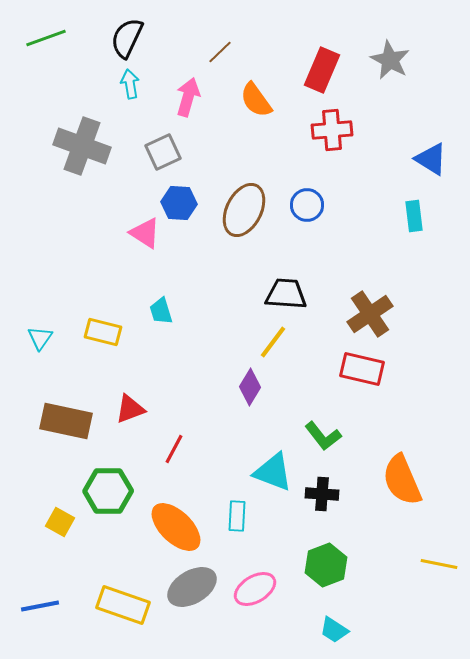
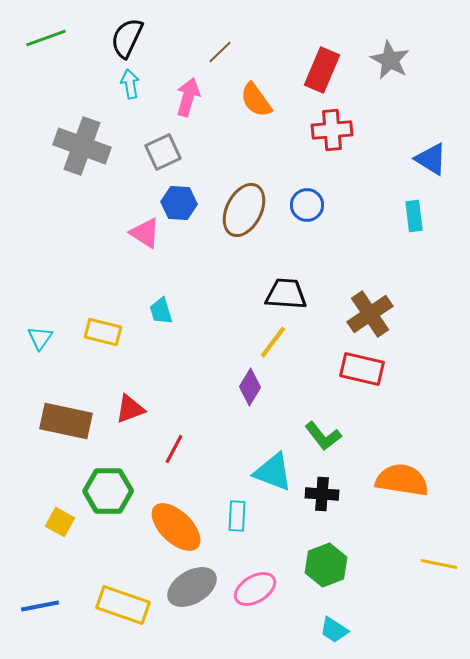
orange semicircle at (402, 480): rotated 122 degrees clockwise
